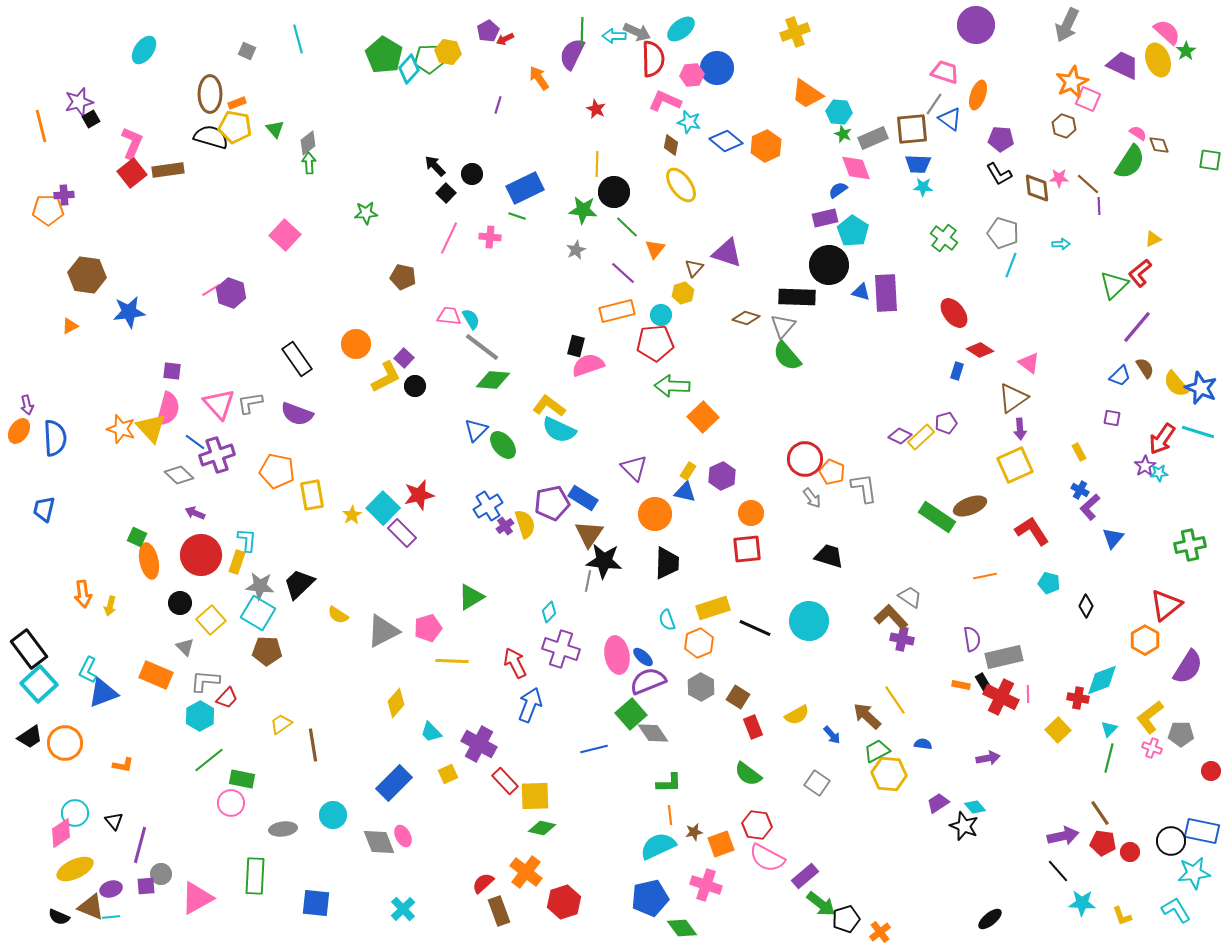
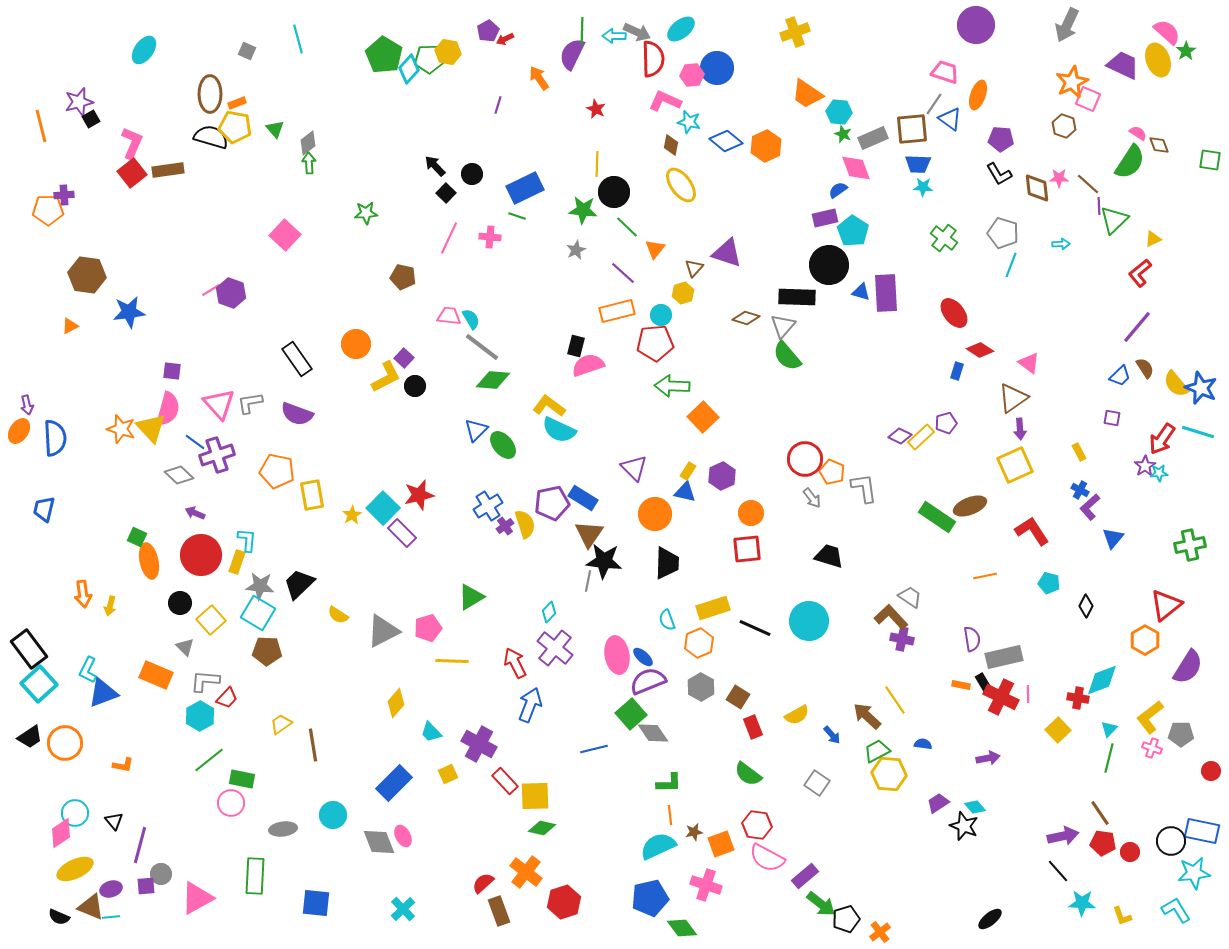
green triangle at (1114, 285): moved 65 px up
purple cross at (561, 649): moved 6 px left, 1 px up; rotated 21 degrees clockwise
